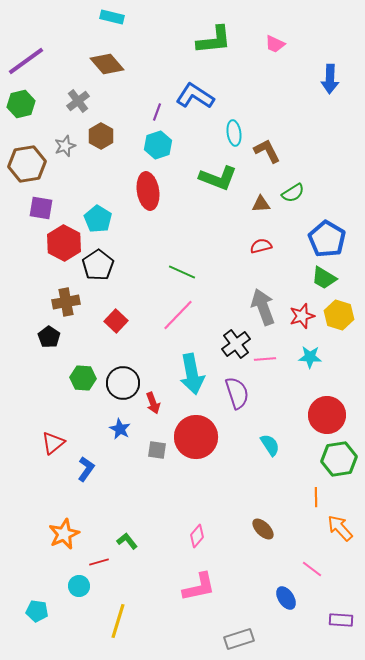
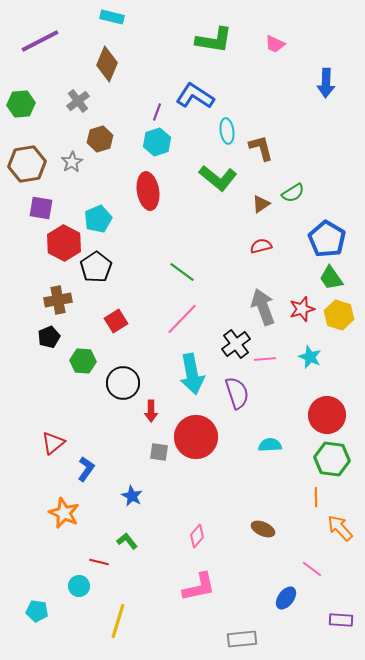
green L-shape at (214, 40): rotated 15 degrees clockwise
purple line at (26, 61): moved 14 px right, 20 px up; rotated 9 degrees clockwise
brown diamond at (107, 64): rotated 64 degrees clockwise
blue arrow at (330, 79): moved 4 px left, 4 px down
green hexagon at (21, 104): rotated 8 degrees clockwise
cyan ellipse at (234, 133): moved 7 px left, 2 px up
brown hexagon at (101, 136): moved 1 px left, 3 px down; rotated 15 degrees clockwise
cyan hexagon at (158, 145): moved 1 px left, 3 px up
gray star at (65, 146): moved 7 px right, 16 px down; rotated 10 degrees counterclockwise
brown L-shape at (267, 151): moved 6 px left, 3 px up; rotated 12 degrees clockwise
green L-shape at (218, 178): rotated 18 degrees clockwise
brown triangle at (261, 204): rotated 30 degrees counterclockwise
cyan pentagon at (98, 219): rotated 16 degrees clockwise
black pentagon at (98, 265): moved 2 px left, 2 px down
green line at (182, 272): rotated 12 degrees clockwise
green trapezoid at (324, 278): moved 7 px right; rotated 24 degrees clockwise
brown cross at (66, 302): moved 8 px left, 2 px up
pink line at (178, 315): moved 4 px right, 4 px down
red star at (302, 316): moved 7 px up
red square at (116, 321): rotated 15 degrees clockwise
black pentagon at (49, 337): rotated 15 degrees clockwise
cyan star at (310, 357): rotated 20 degrees clockwise
green hexagon at (83, 378): moved 17 px up
red arrow at (153, 403): moved 2 px left, 8 px down; rotated 20 degrees clockwise
blue star at (120, 429): moved 12 px right, 67 px down
cyan semicircle at (270, 445): rotated 60 degrees counterclockwise
gray square at (157, 450): moved 2 px right, 2 px down
green hexagon at (339, 459): moved 7 px left; rotated 16 degrees clockwise
brown ellipse at (263, 529): rotated 20 degrees counterclockwise
orange star at (64, 534): moved 21 px up; rotated 24 degrees counterclockwise
red line at (99, 562): rotated 30 degrees clockwise
blue ellipse at (286, 598): rotated 70 degrees clockwise
gray rectangle at (239, 639): moved 3 px right; rotated 12 degrees clockwise
